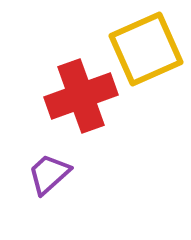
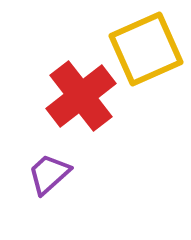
red cross: rotated 18 degrees counterclockwise
